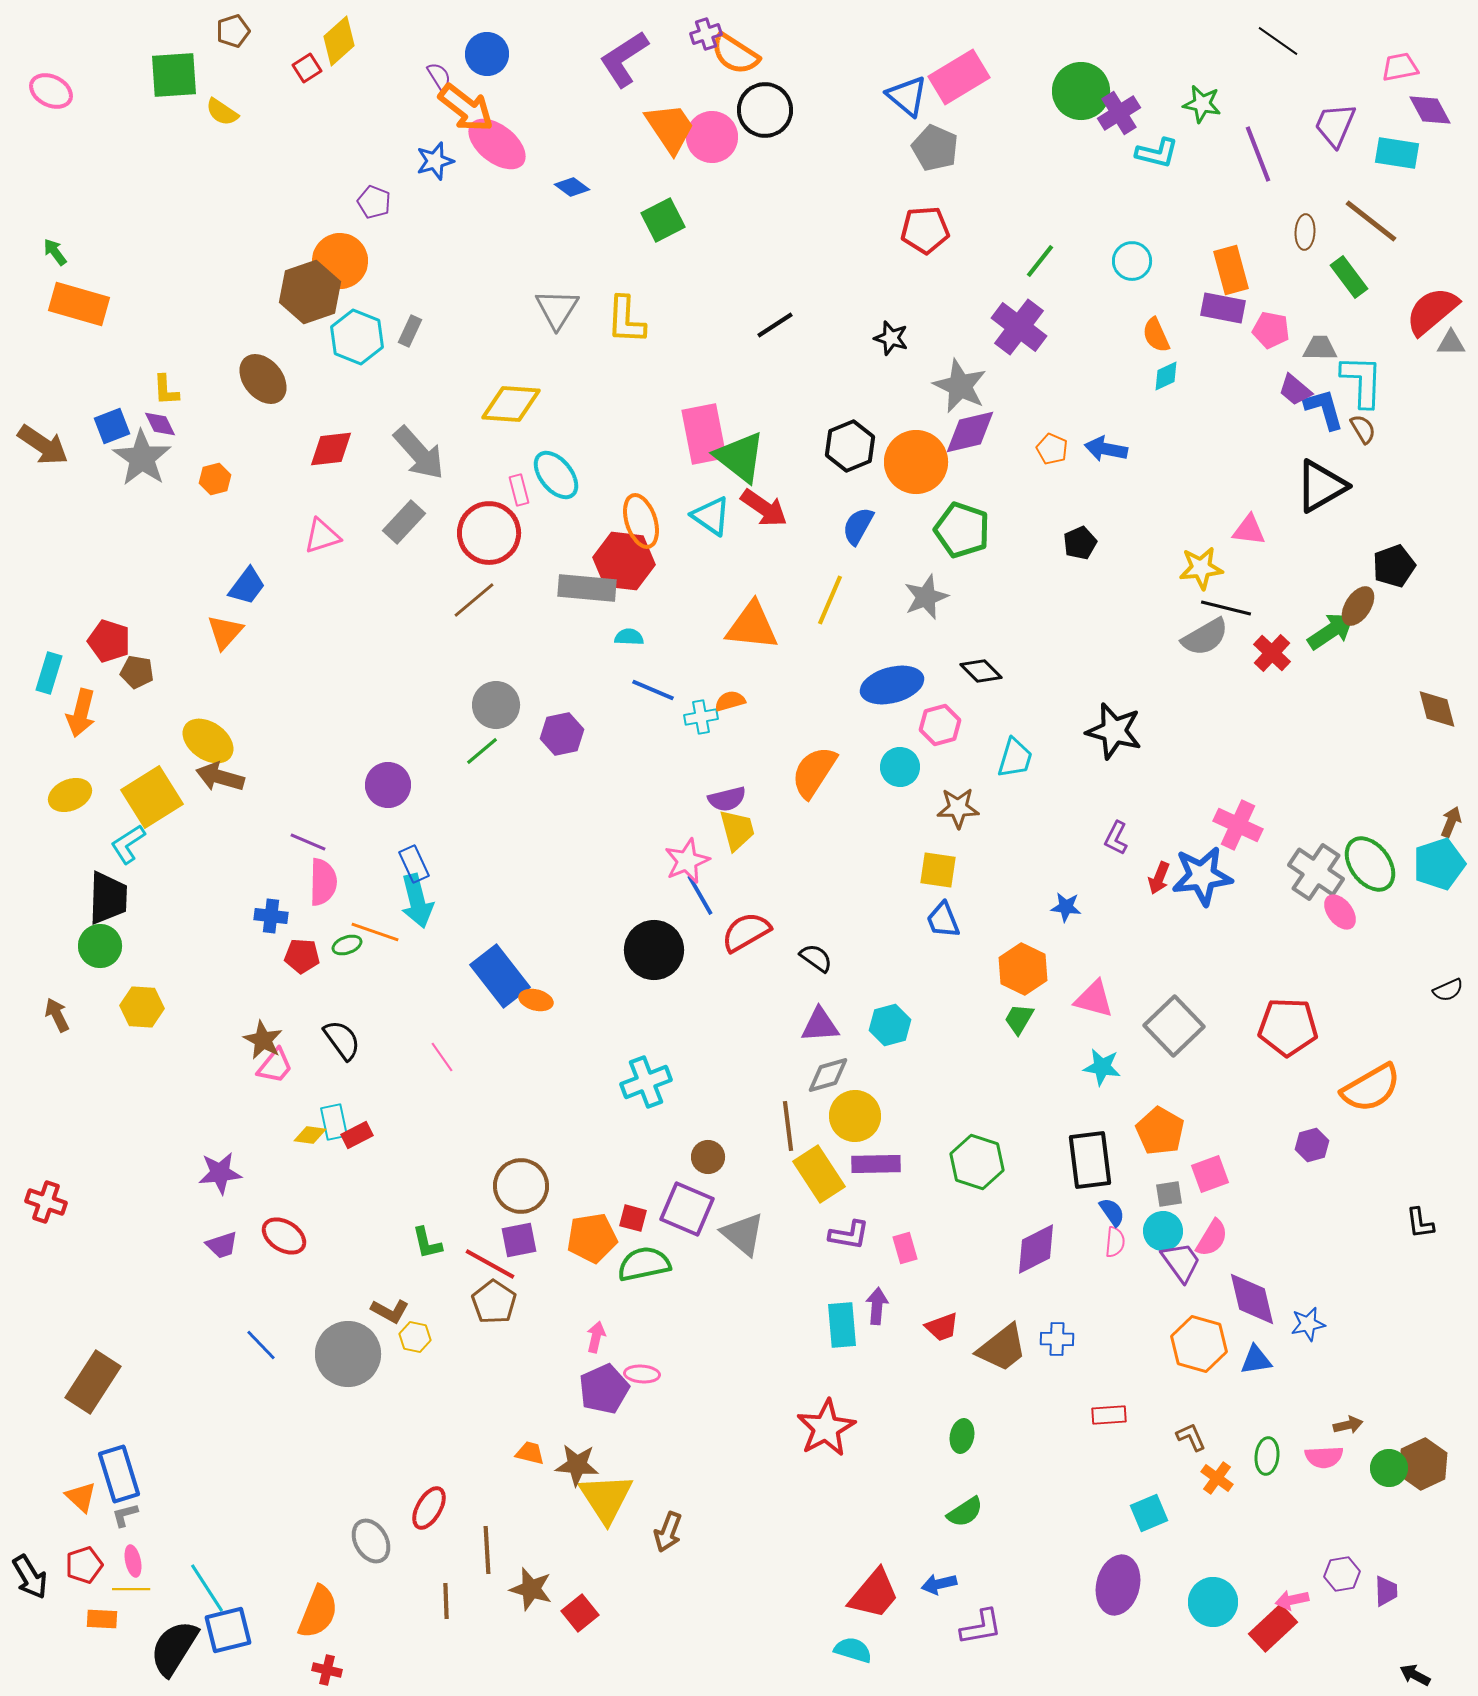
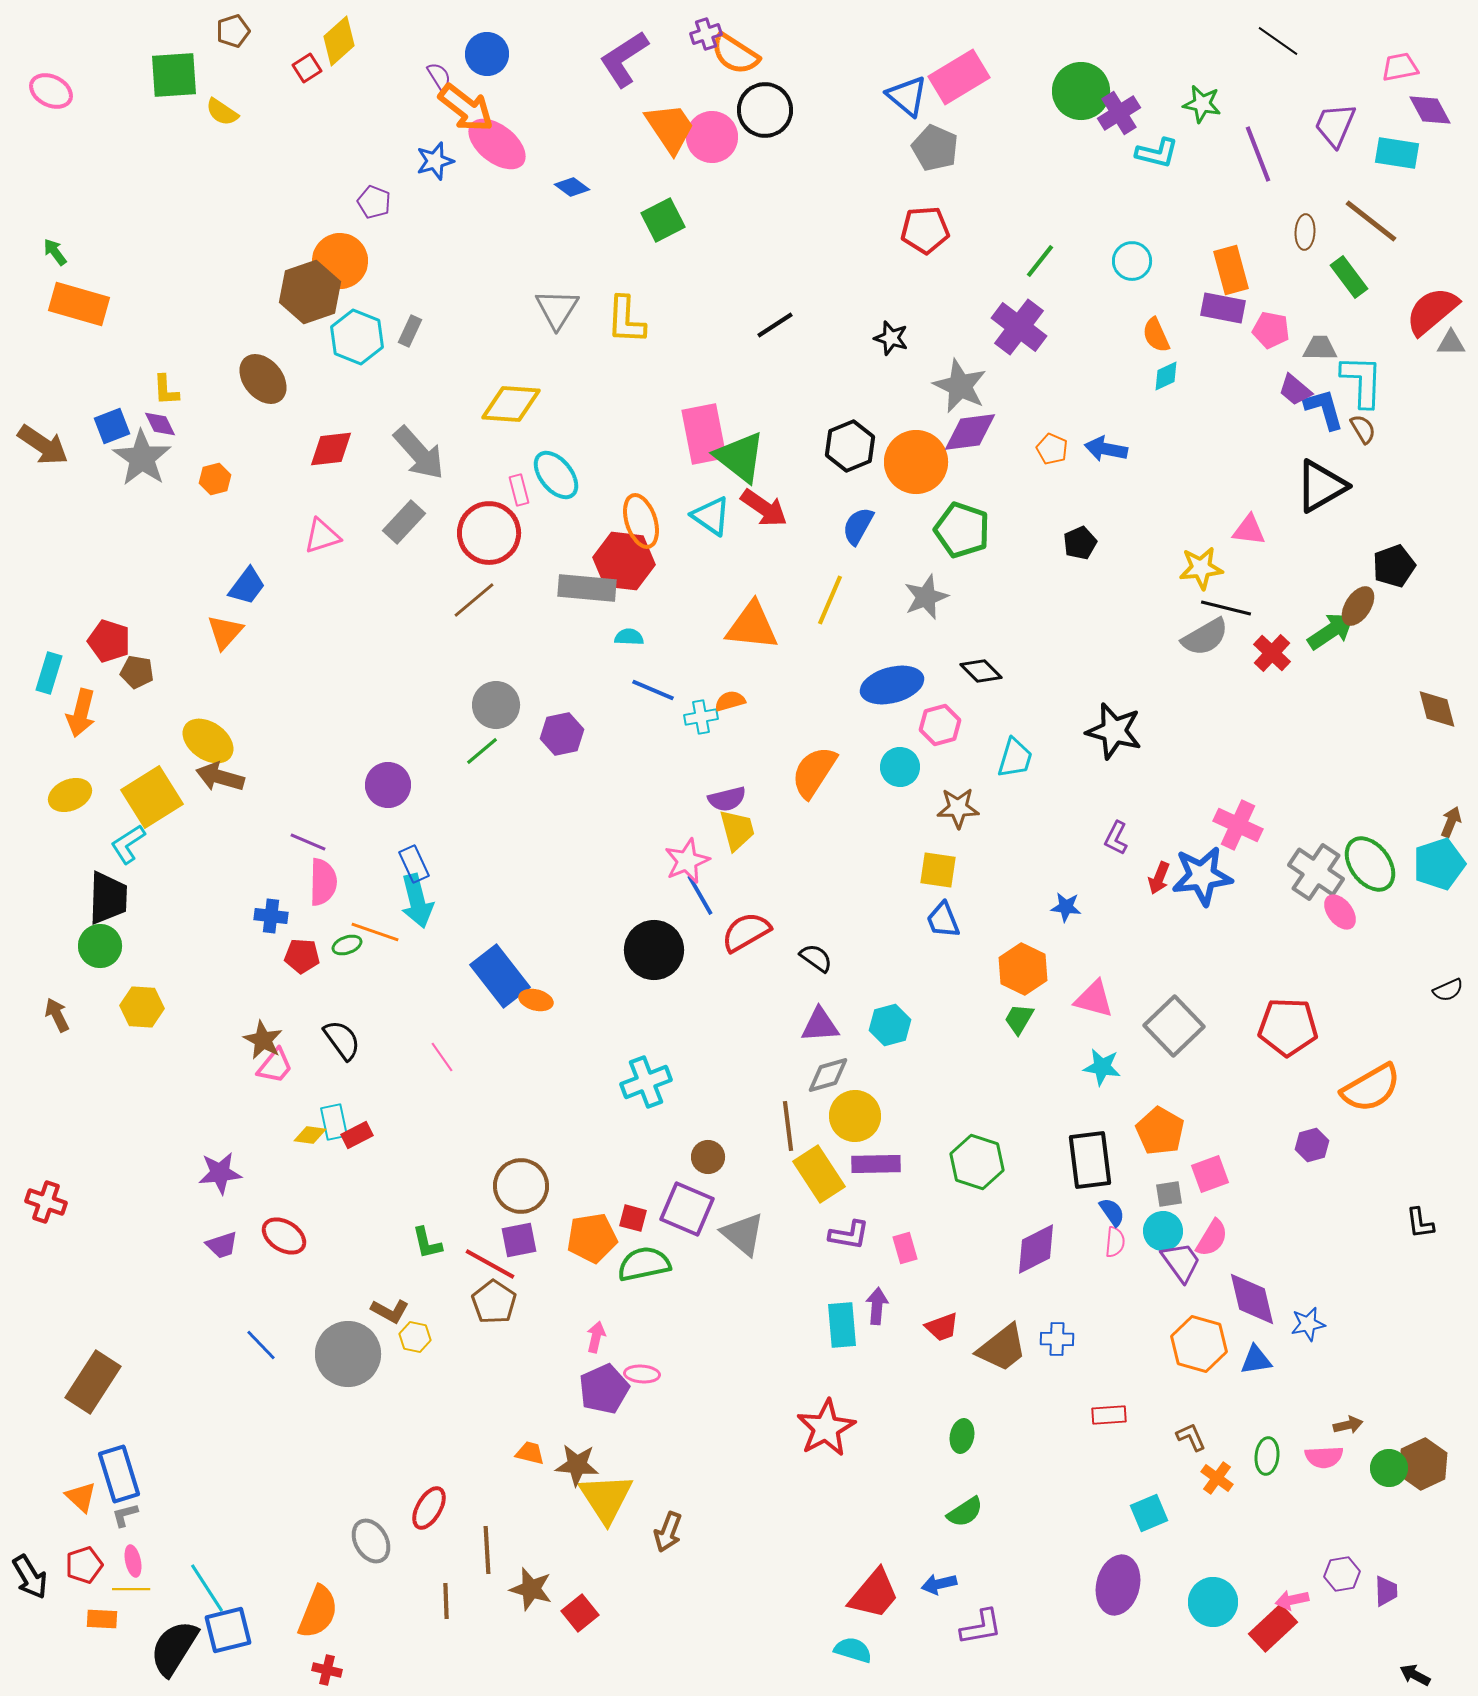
purple diamond at (970, 432): rotated 6 degrees clockwise
